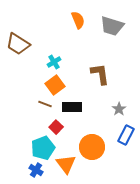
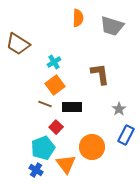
orange semicircle: moved 2 px up; rotated 24 degrees clockwise
